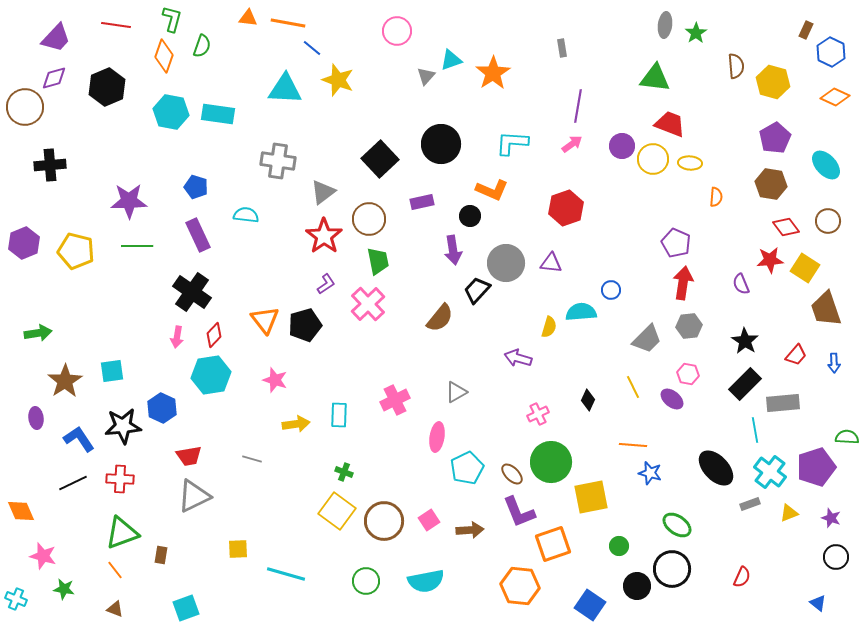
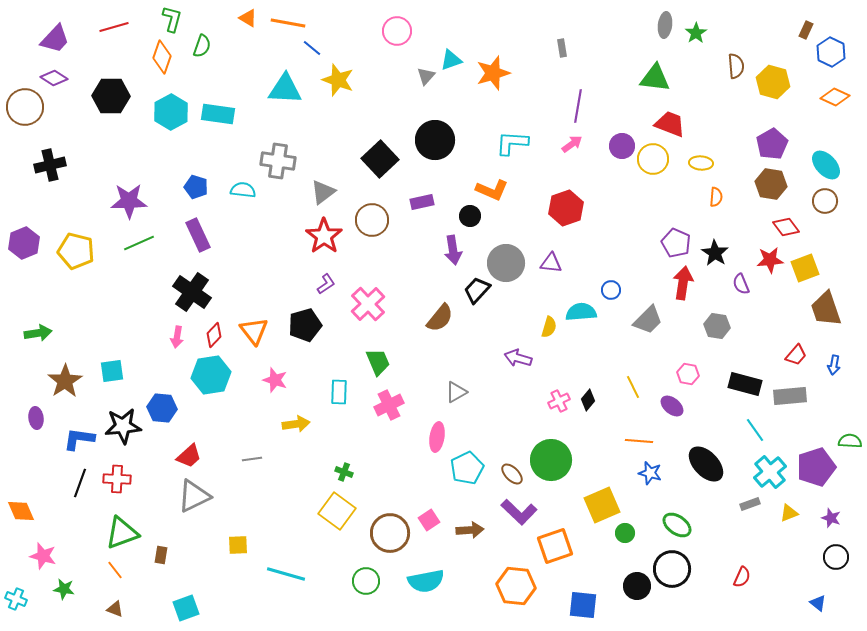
orange triangle at (248, 18): rotated 24 degrees clockwise
red line at (116, 25): moved 2 px left, 2 px down; rotated 24 degrees counterclockwise
purple trapezoid at (56, 38): moved 1 px left, 1 px down
orange diamond at (164, 56): moved 2 px left, 1 px down
orange star at (493, 73): rotated 16 degrees clockwise
purple diamond at (54, 78): rotated 48 degrees clockwise
black hexagon at (107, 87): moved 4 px right, 9 px down; rotated 24 degrees clockwise
cyan hexagon at (171, 112): rotated 20 degrees clockwise
purple pentagon at (775, 138): moved 3 px left, 6 px down
black circle at (441, 144): moved 6 px left, 4 px up
yellow ellipse at (690, 163): moved 11 px right
black cross at (50, 165): rotated 8 degrees counterclockwise
cyan semicircle at (246, 215): moved 3 px left, 25 px up
brown circle at (369, 219): moved 3 px right, 1 px down
brown circle at (828, 221): moved 3 px left, 20 px up
green line at (137, 246): moved 2 px right, 3 px up; rotated 24 degrees counterclockwise
green trapezoid at (378, 261): moved 101 px down; rotated 12 degrees counterclockwise
yellow square at (805, 268): rotated 36 degrees clockwise
orange triangle at (265, 320): moved 11 px left, 11 px down
gray hexagon at (689, 326): moved 28 px right; rotated 15 degrees clockwise
gray trapezoid at (647, 339): moved 1 px right, 19 px up
black star at (745, 341): moved 30 px left, 88 px up
blue arrow at (834, 363): moved 2 px down; rotated 12 degrees clockwise
black rectangle at (745, 384): rotated 60 degrees clockwise
purple ellipse at (672, 399): moved 7 px down
pink cross at (395, 400): moved 6 px left, 5 px down
black diamond at (588, 400): rotated 15 degrees clockwise
gray rectangle at (783, 403): moved 7 px right, 7 px up
blue hexagon at (162, 408): rotated 20 degrees counterclockwise
pink cross at (538, 414): moved 21 px right, 13 px up
cyan rectangle at (339, 415): moved 23 px up
cyan line at (755, 430): rotated 25 degrees counterclockwise
green semicircle at (847, 437): moved 3 px right, 4 px down
blue L-shape at (79, 439): rotated 48 degrees counterclockwise
orange line at (633, 445): moved 6 px right, 4 px up
red trapezoid at (189, 456): rotated 32 degrees counterclockwise
gray line at (252, 459): rotated 24 degrees counterclockwise
green circle at (551, 462): moved 2 px up
black ellipse at (716, 468): moved 10 px left, 4 px up
cyan cross at (770, 472): rotated 12 degrees clockwise
red cross at (120, 479): moved 3 px left
black line at (73, 483): moved 7 px right; rotated 44 degrees counterclockwise
yellow square at (591, 497): moved 11 px right, 8 px down; rotated 12 degrees counterclockwise
purple L-shape at (519, 512): rotated 24 degrees counterclockwise
brown circle at (384, 521): moved 6 px right, 12 px down
orange square at (553, 544): moved 2 px right, 2 px down
green circle at (619, 546): moved 6 px right, 13 px up
yellow square at (238, 549): moved 4 px up
orange hexagon at (520, 586): moved 4 px left
blue square at (590, 605): moved 7 px left; rotated 28 degrees counterclockwise
